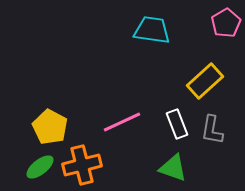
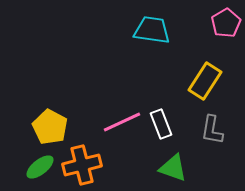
yellow rectangle: rotated 15 degrees counterclockwise
white rectangle: moved 16 px left
